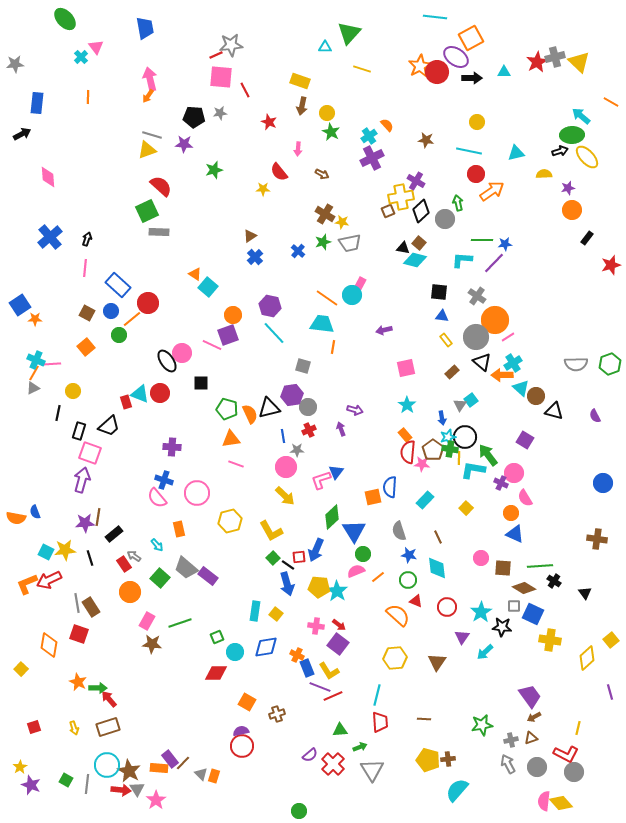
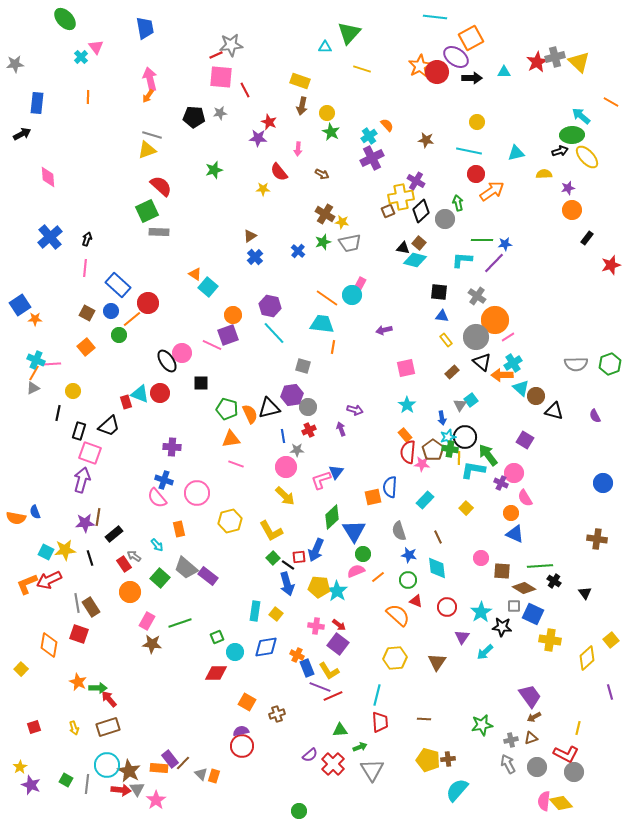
purple star at (184, 144): moved 74 px right, 6 px up
brown square at (503, 568): moved 1 px left, 3 px down
